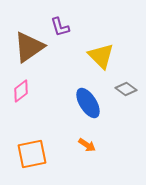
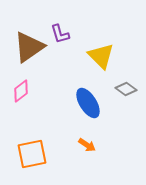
purple L-shape: moved 7 px down
